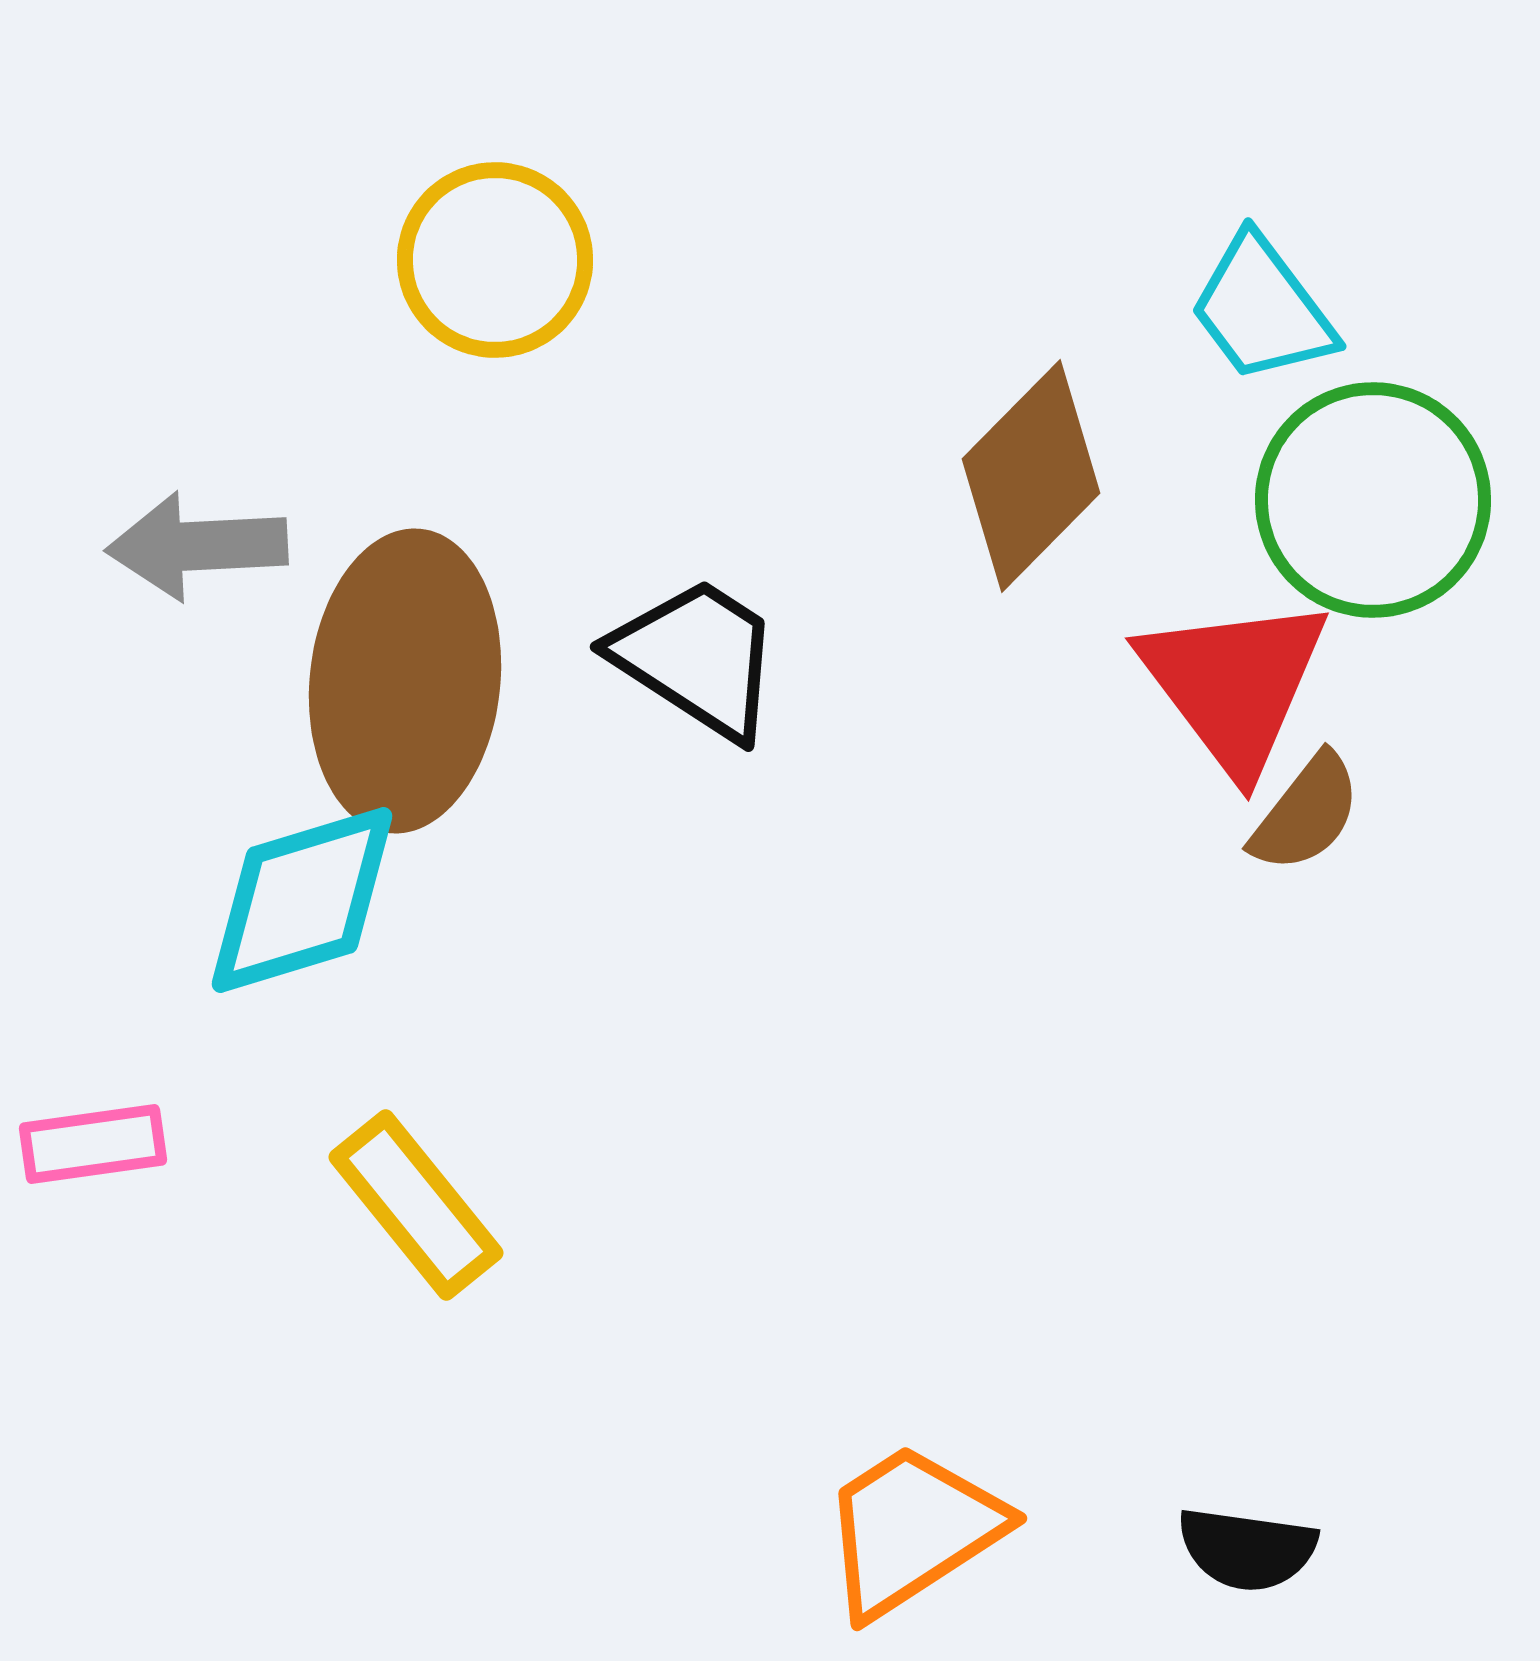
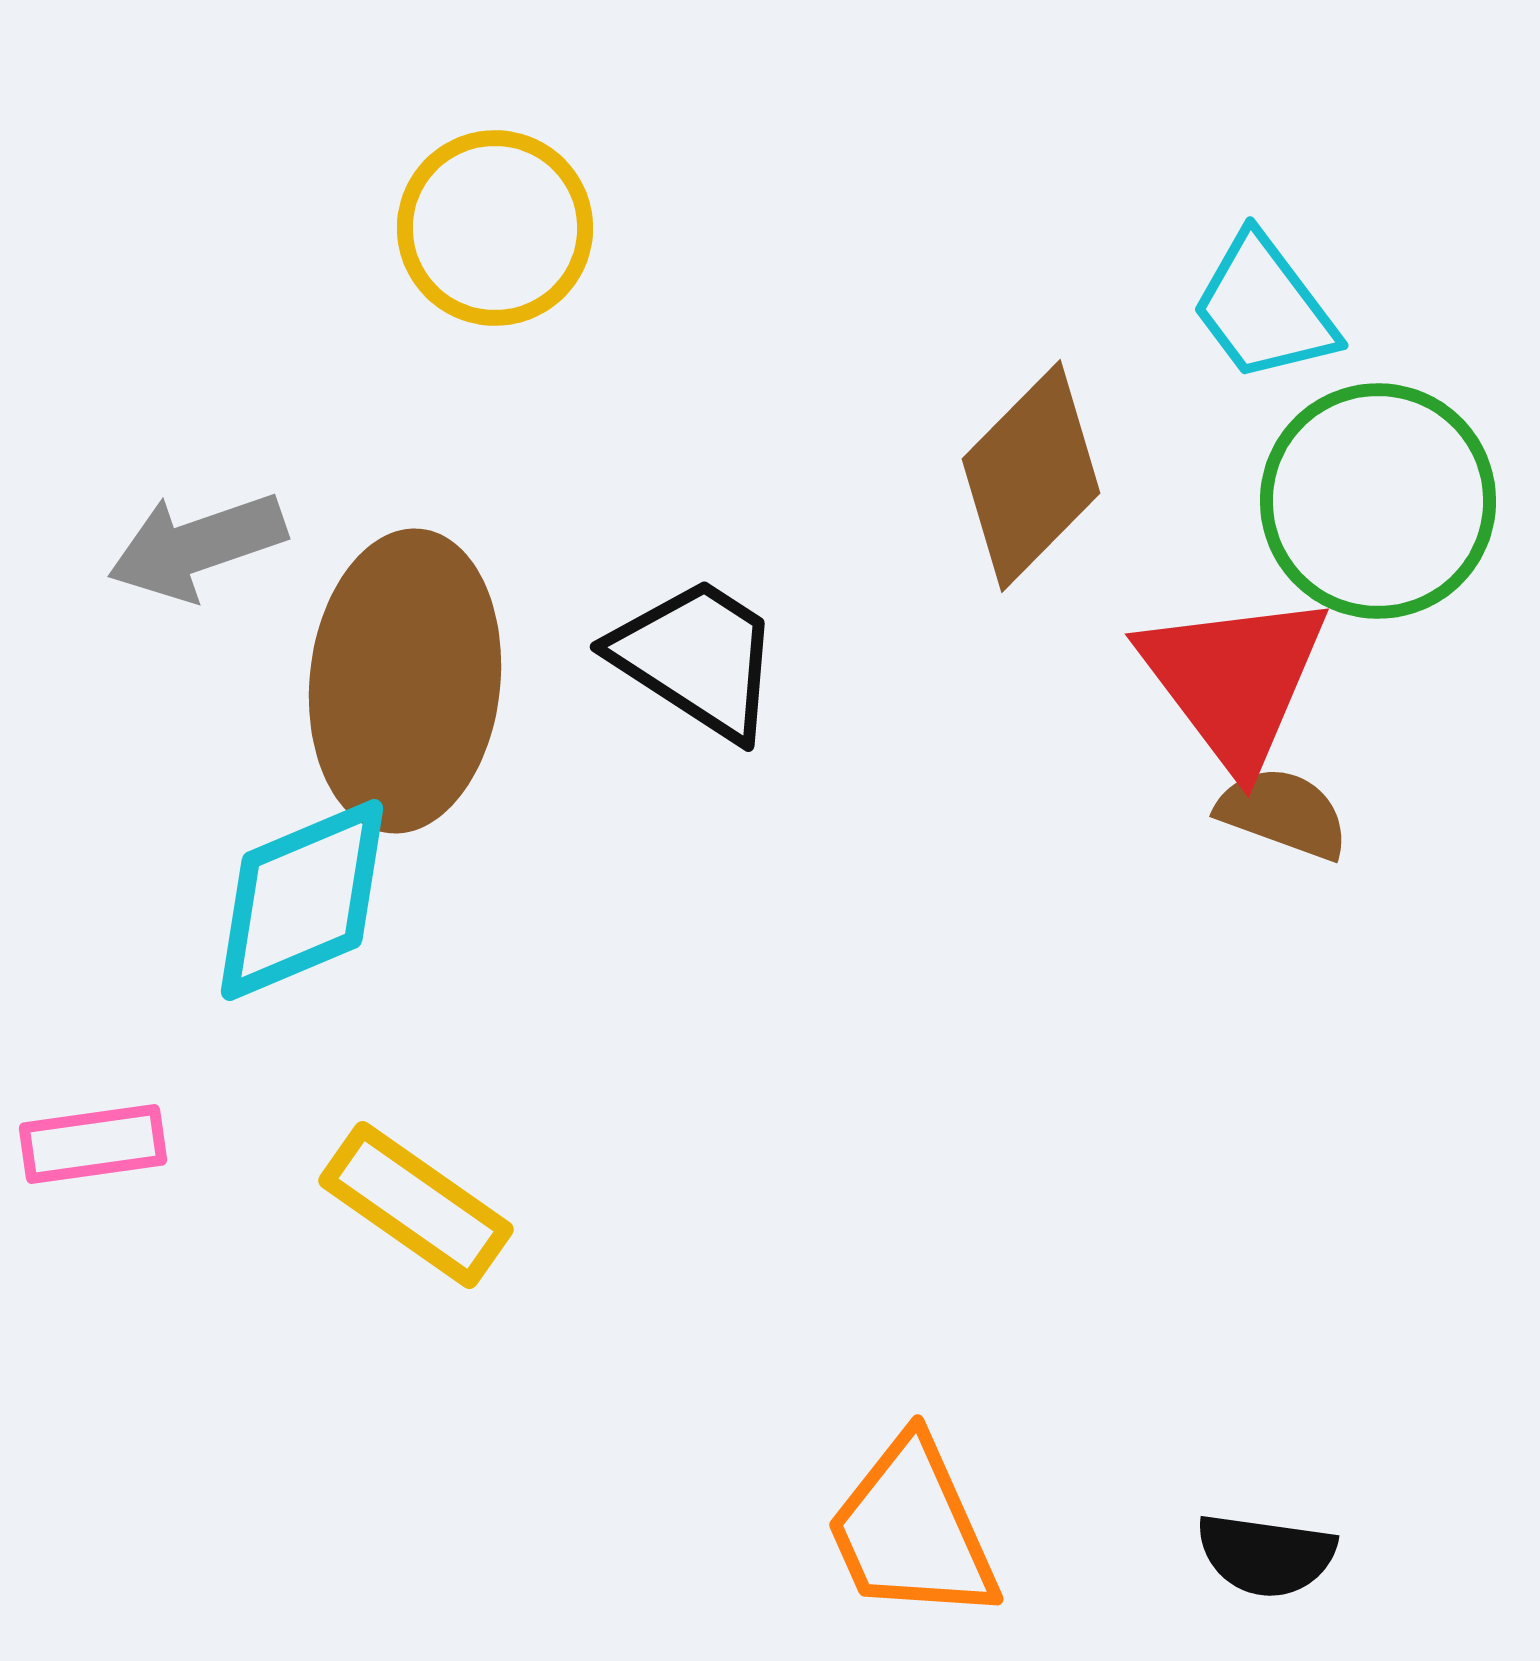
yellow circle: moved 32 px up
cyan trapezoid: moved 2 px right, 1 px up
green circle: moved 5 px right, 1 px down
gray arrow: rotated 16 degrees counterclockwise
red triangle: moved 4 px up
brown semicircle: moved 23 px left; rotated 108 degrees counterclockwise
cyan diamond: rotated 6 degrees counterclockwise
yellow rectangle: rotated 16 degrees counterclockwise
orange trapezoid: rotated 81 degrees counterclockwise
black semicircle: moved 19 px right, 6 px down
